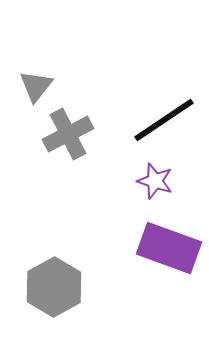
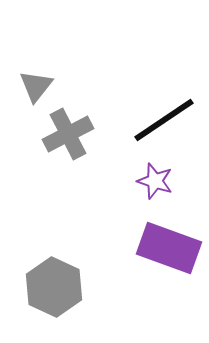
gray hexagon: rotated 6 degrees counterclockwise
